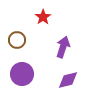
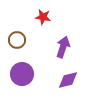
red star: rotated 28 degrees counterclockwise
